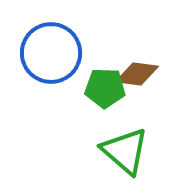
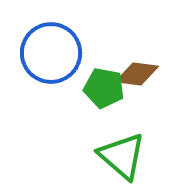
green pentagon: moved 1 px left; rotated 9 degrees clockwise
green triangle: moved 3 px left, 5 px down
